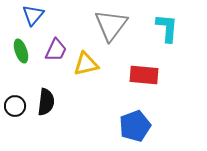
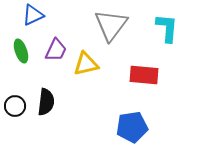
blue triangle: rotated 25 degrees clockwise
blue pentagon: moved 3 px left, 1 px down; rotated 12 degrees clockwise
